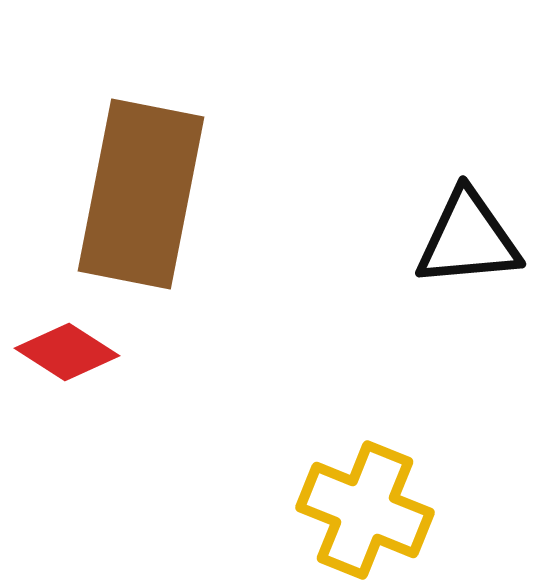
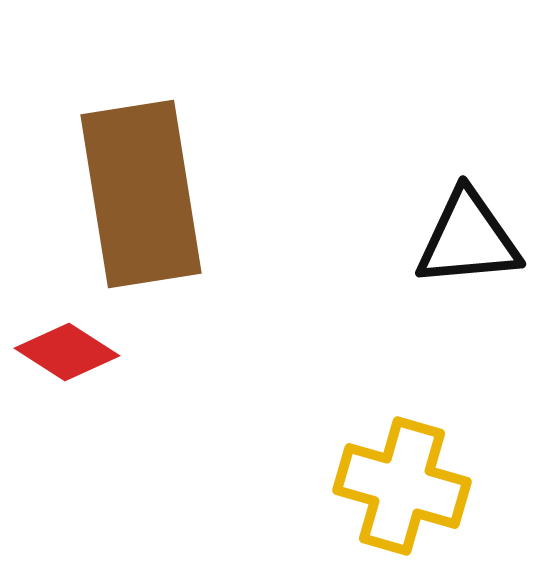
brown rectangle: rotated 20 degrees counterclockwise
yellow cross: moved 37 px right, 24 px up; rotated 6 degrees counterclockwise
